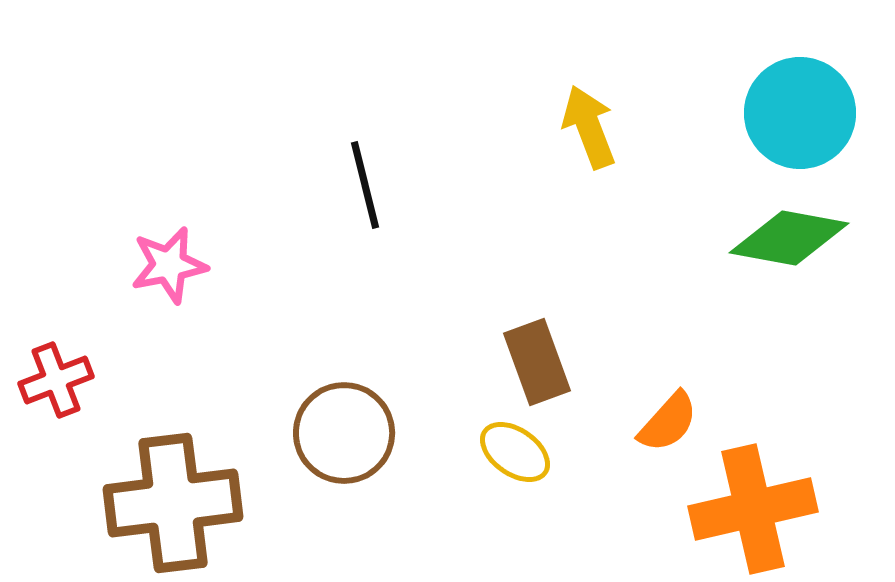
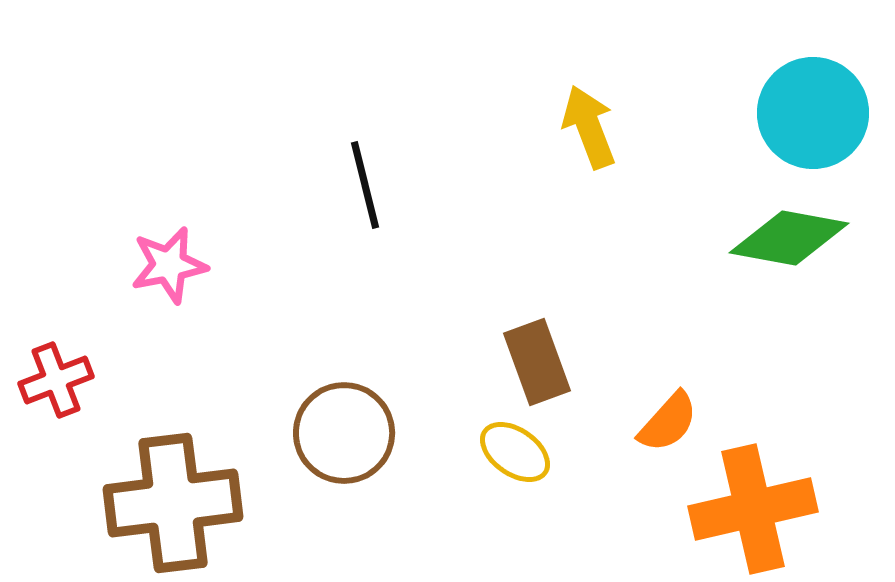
cyan circle: moved 13 px right
